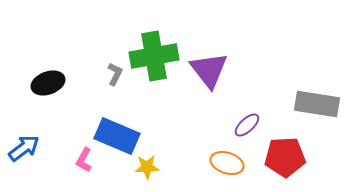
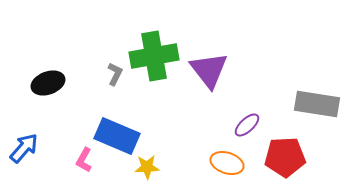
blue arrow: rotated 12 degrees counterclockwise
